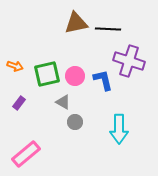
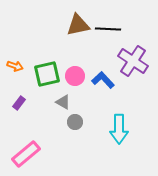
brown triangle: moved 2 px right, 2 px down
purple cross: moved 4 px right; rotated 16 degrees clockwise
blue L-shape: rotated 30 degrees counterclockwise
